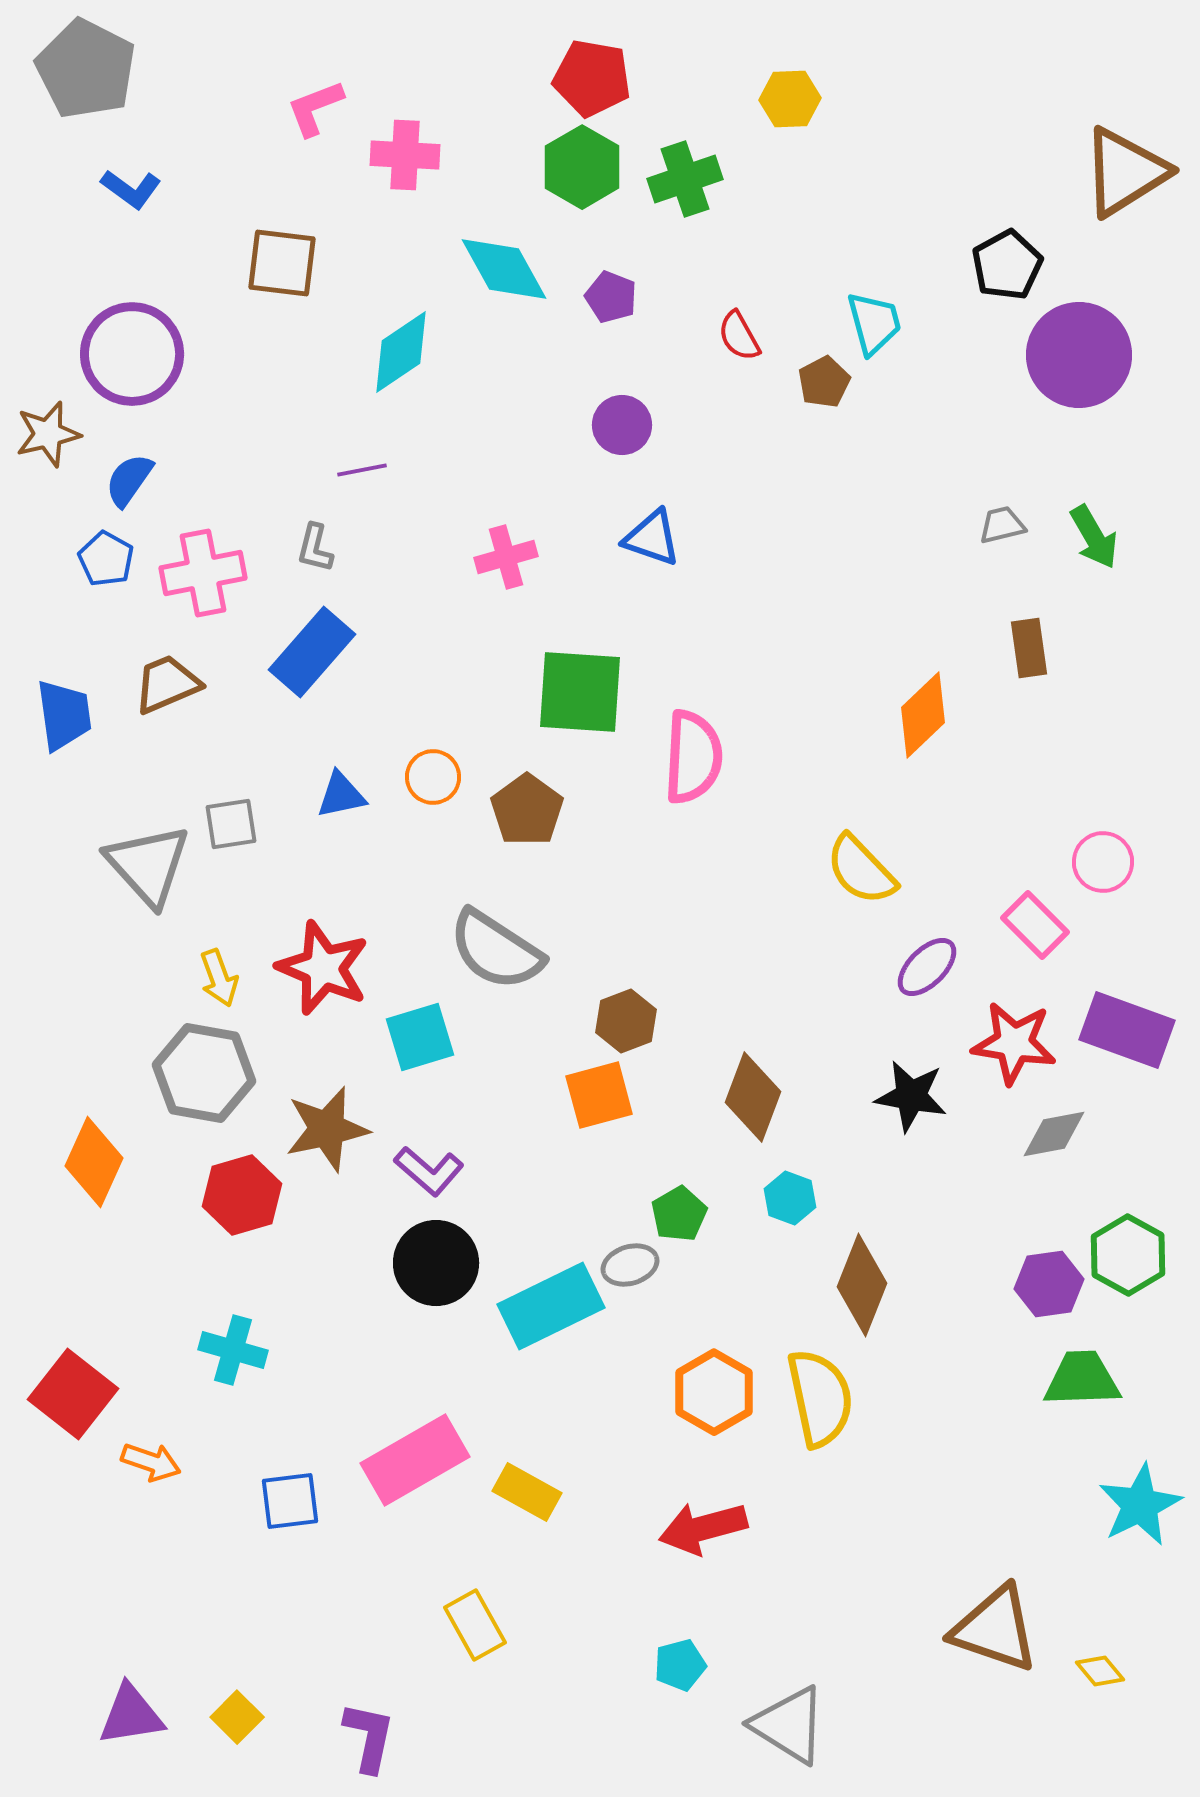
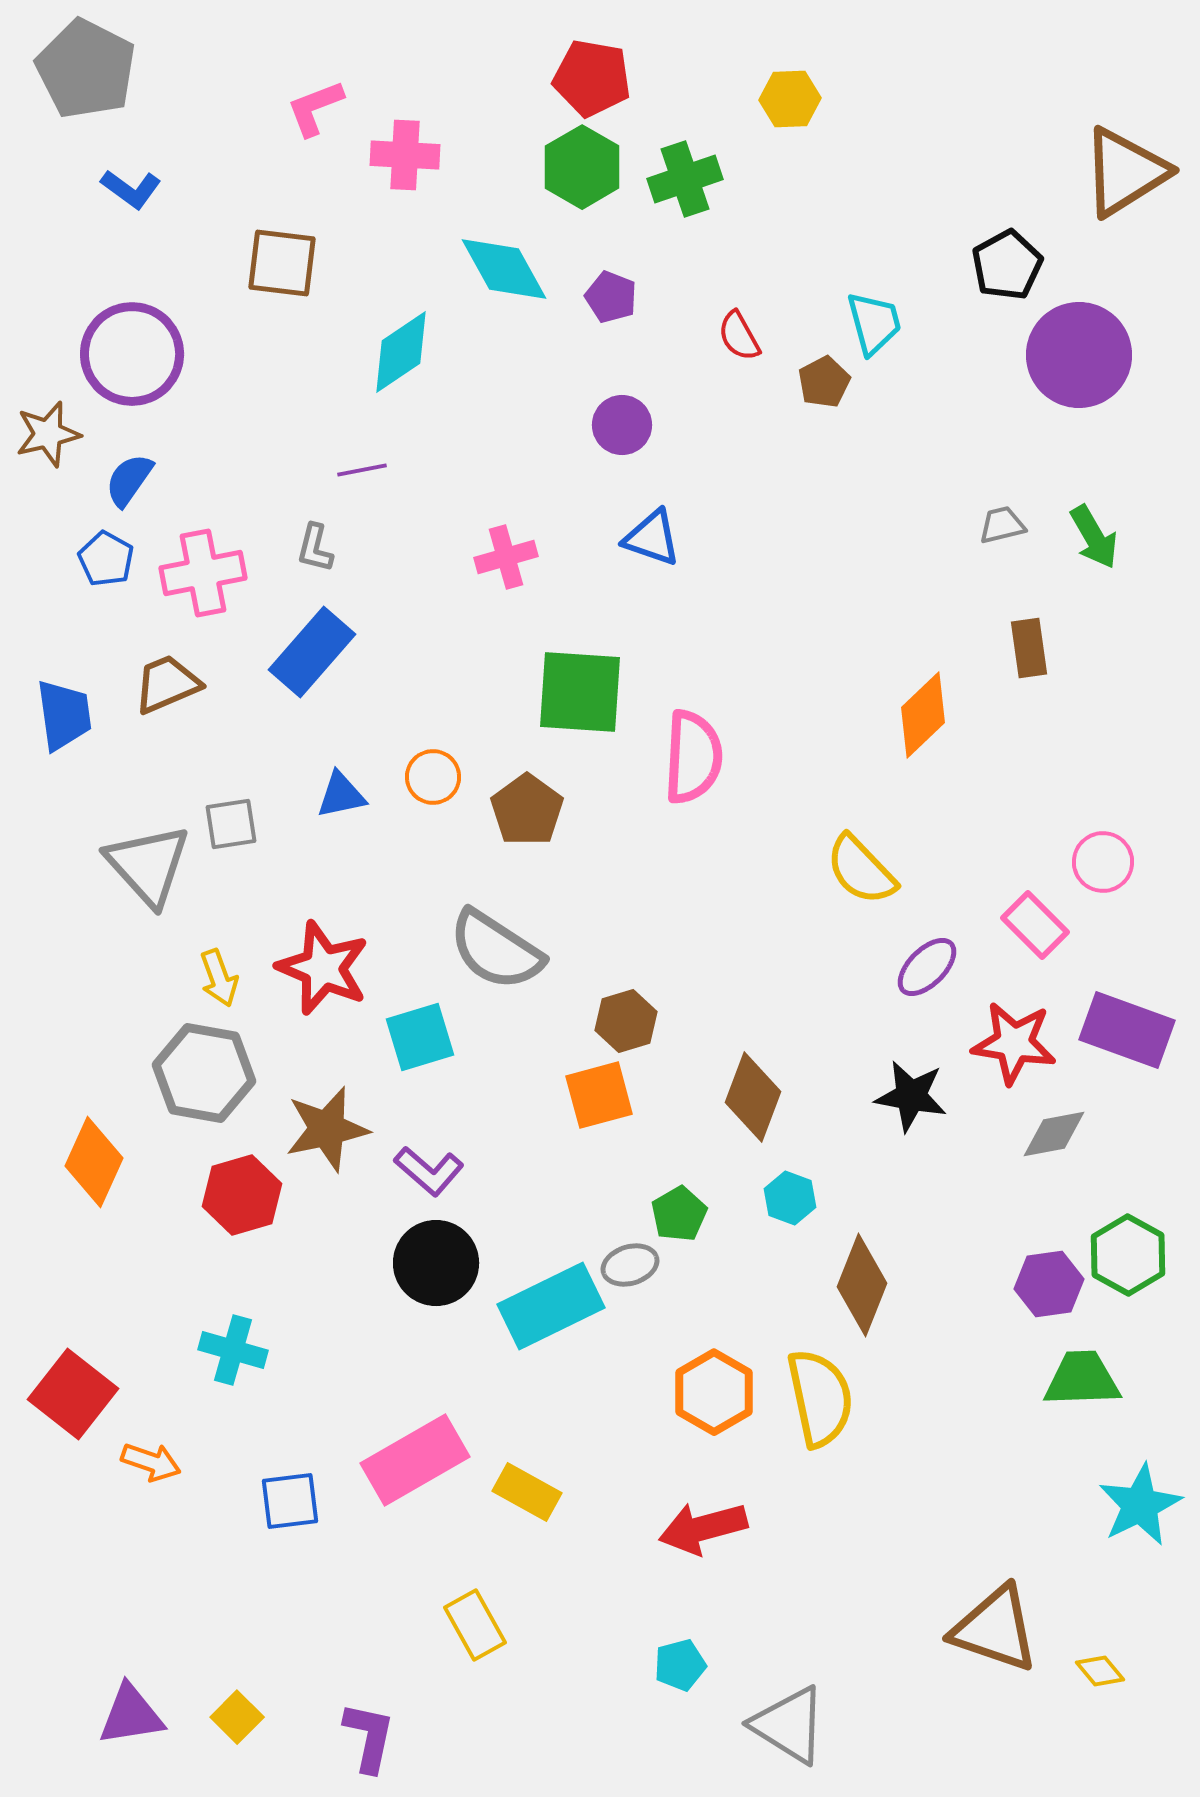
brown hexagon at (626, 1021): rotated 4 degrees clockwise
